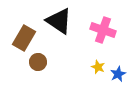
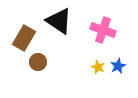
blue star: moved 8 px up
